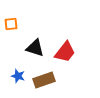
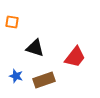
orange square: moved 1 px right, 2 px up; rotated 16 degrees clockwise
red trapezoid: moved 10 px right, 5 px down
blue star: moved 2 px left
